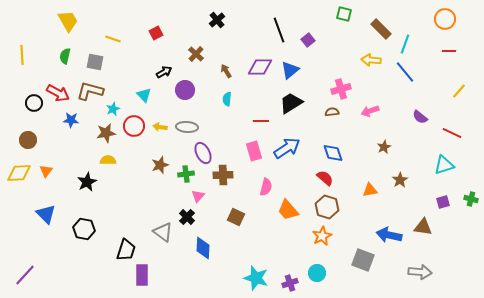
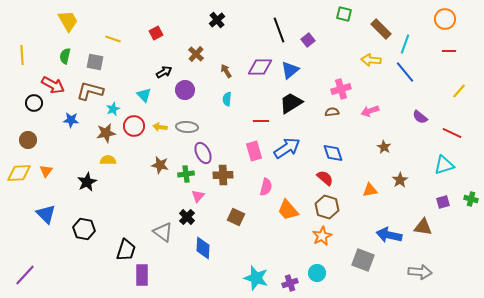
red arrow at (58, 93): moved 5 px left, 8 px up
brown star at (384, 147): rotated 16 degrees counterclockwise
brown star at (160, 165): rotated 30 degrees clockwise
